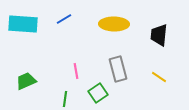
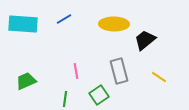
black trapezoid: moved 14 px left, 5 px down; rotated 45 degrees clockwise
gray rectangle: moved 1 px right, 2 px down
green square: moved 1 px right, 2 px down
